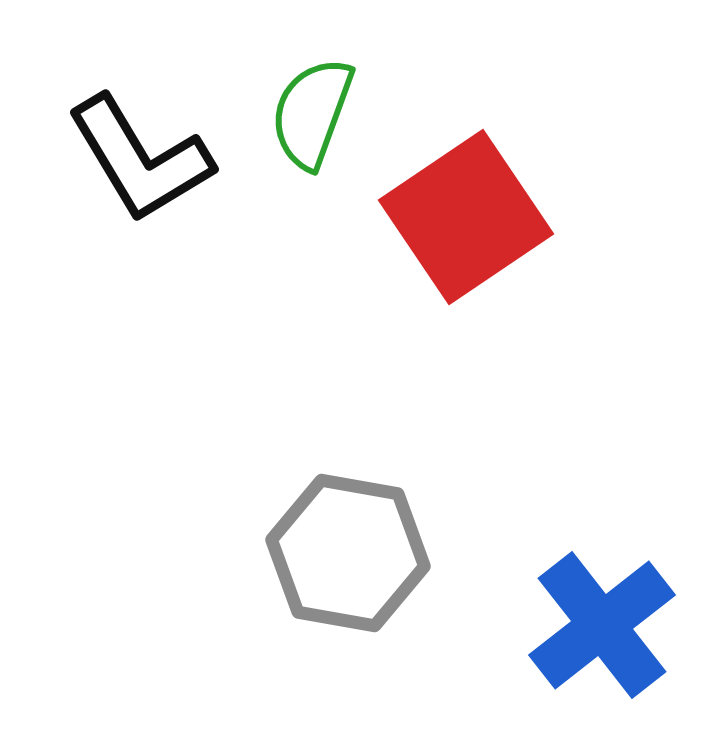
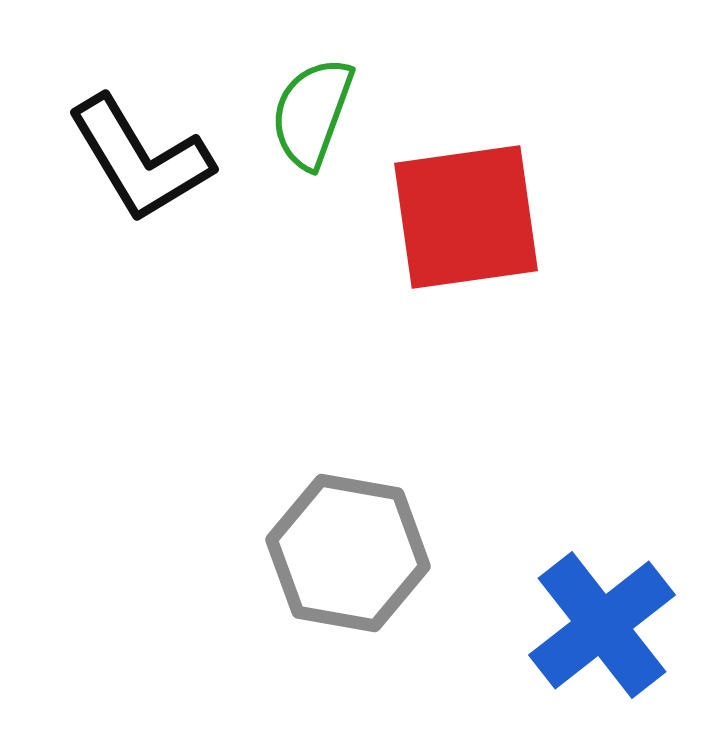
red square: rotated 26 degrees clockwise
